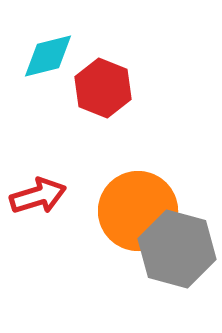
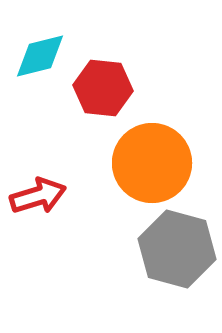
cyan diamond: moved 8 px left
red hexagon: rotated 16 degrees counterclockwise
orange circle: moved 14 px right, 48 px up
